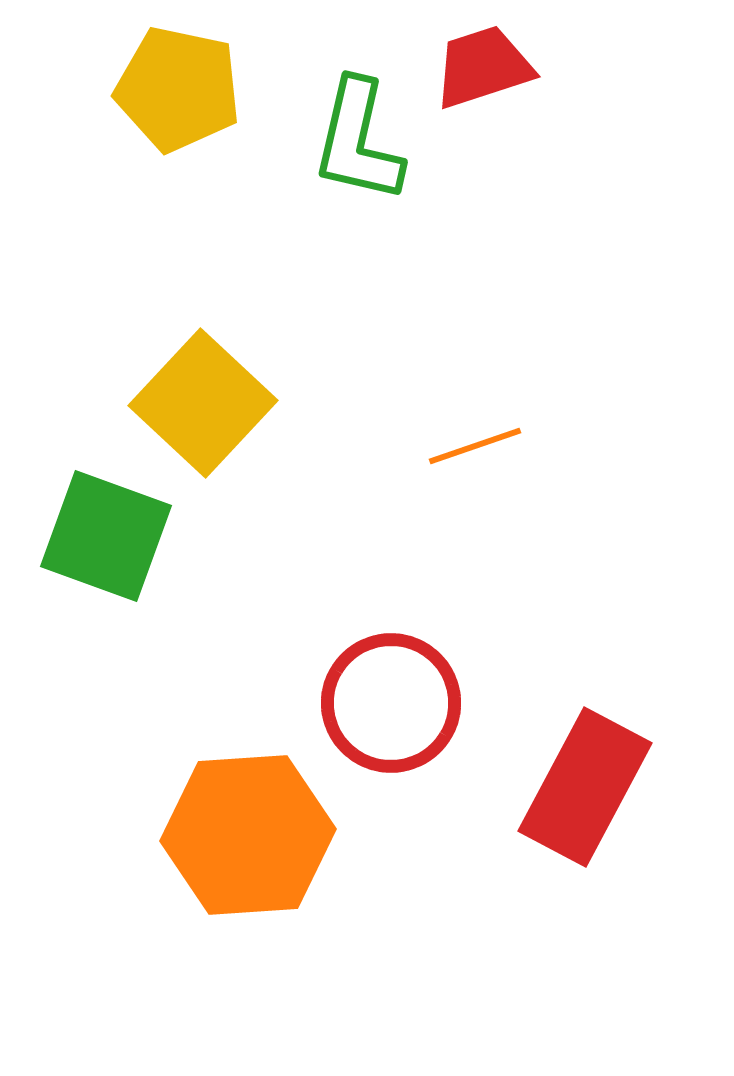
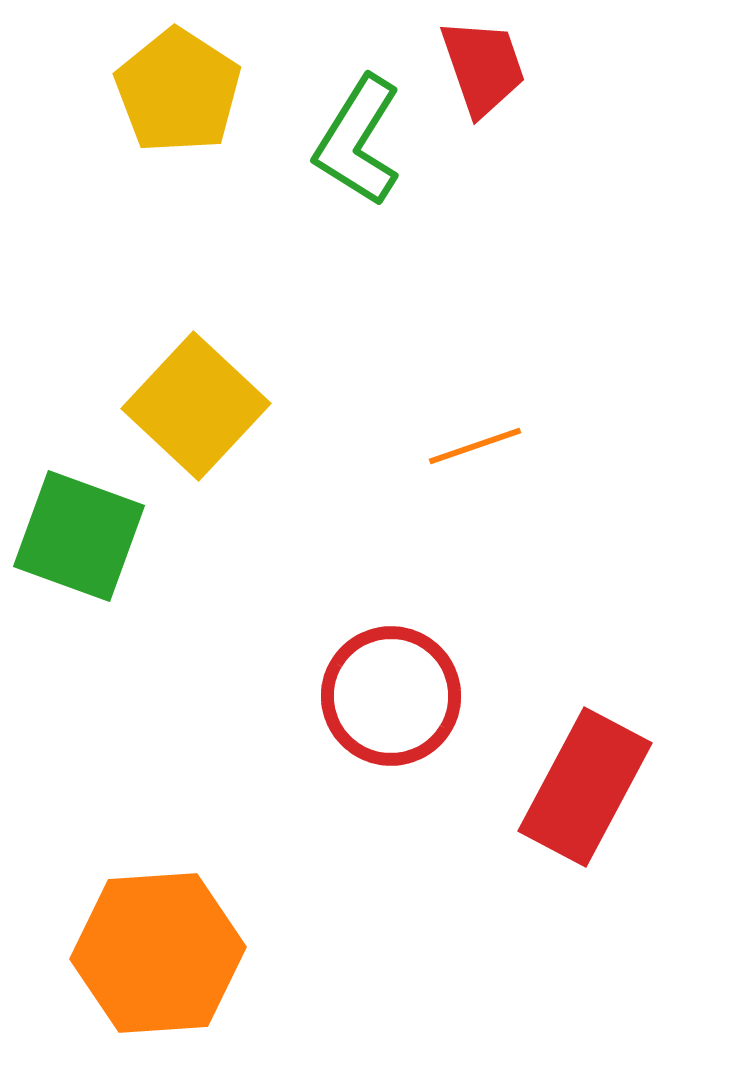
red trapezoid: rotated 89 degrees clockwise
yellow pentagon: moved 2 px down; rotated 21 degrees clockwise
green L-shape: rotated 19 degrees clockwise
yellow square: moved 7 px left, 3 px down
green square: moved 27 px left
red circle: moved 7 px up
orange hexagon: moved 90 px left, 118 px down
